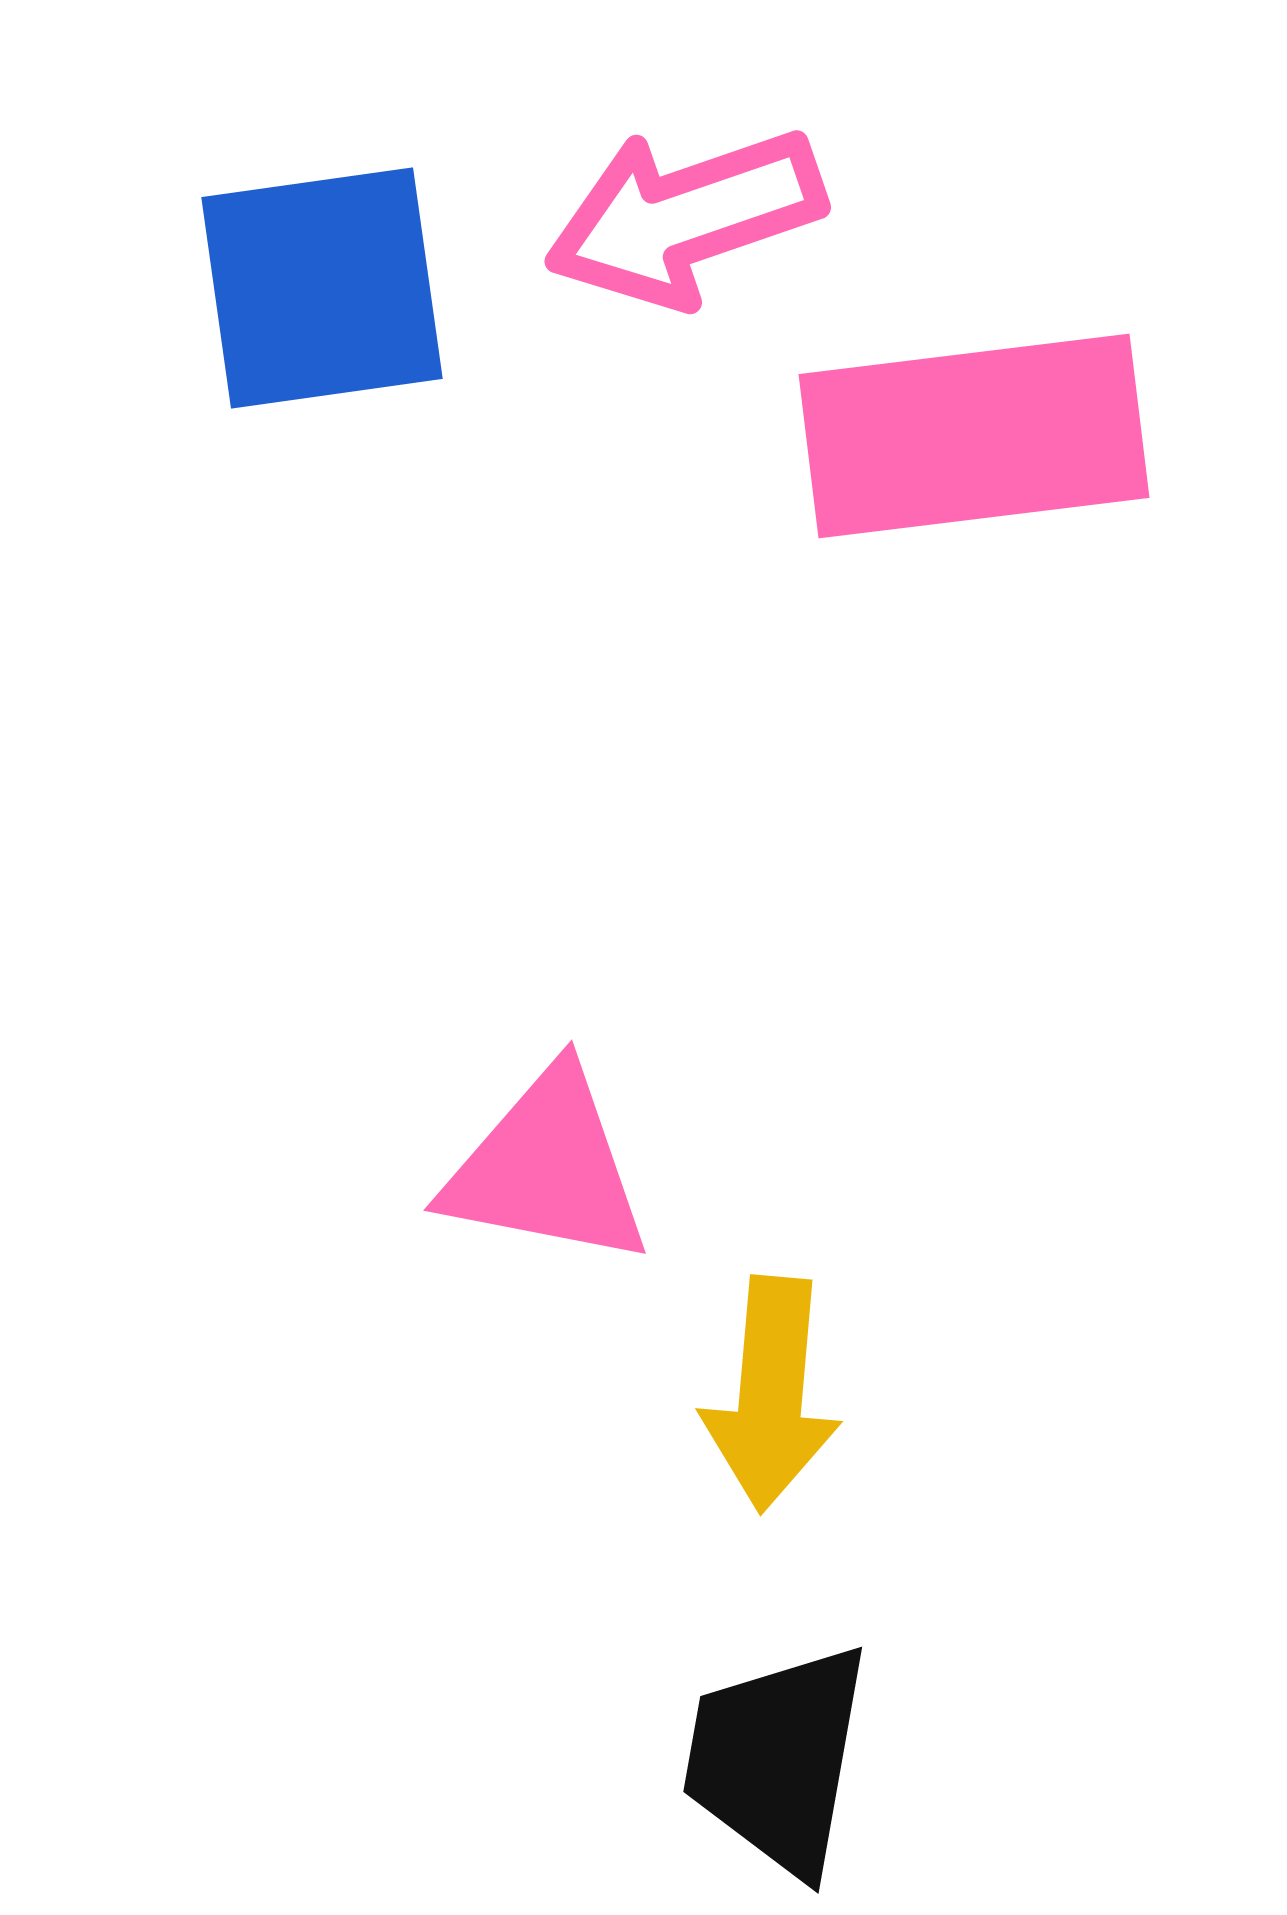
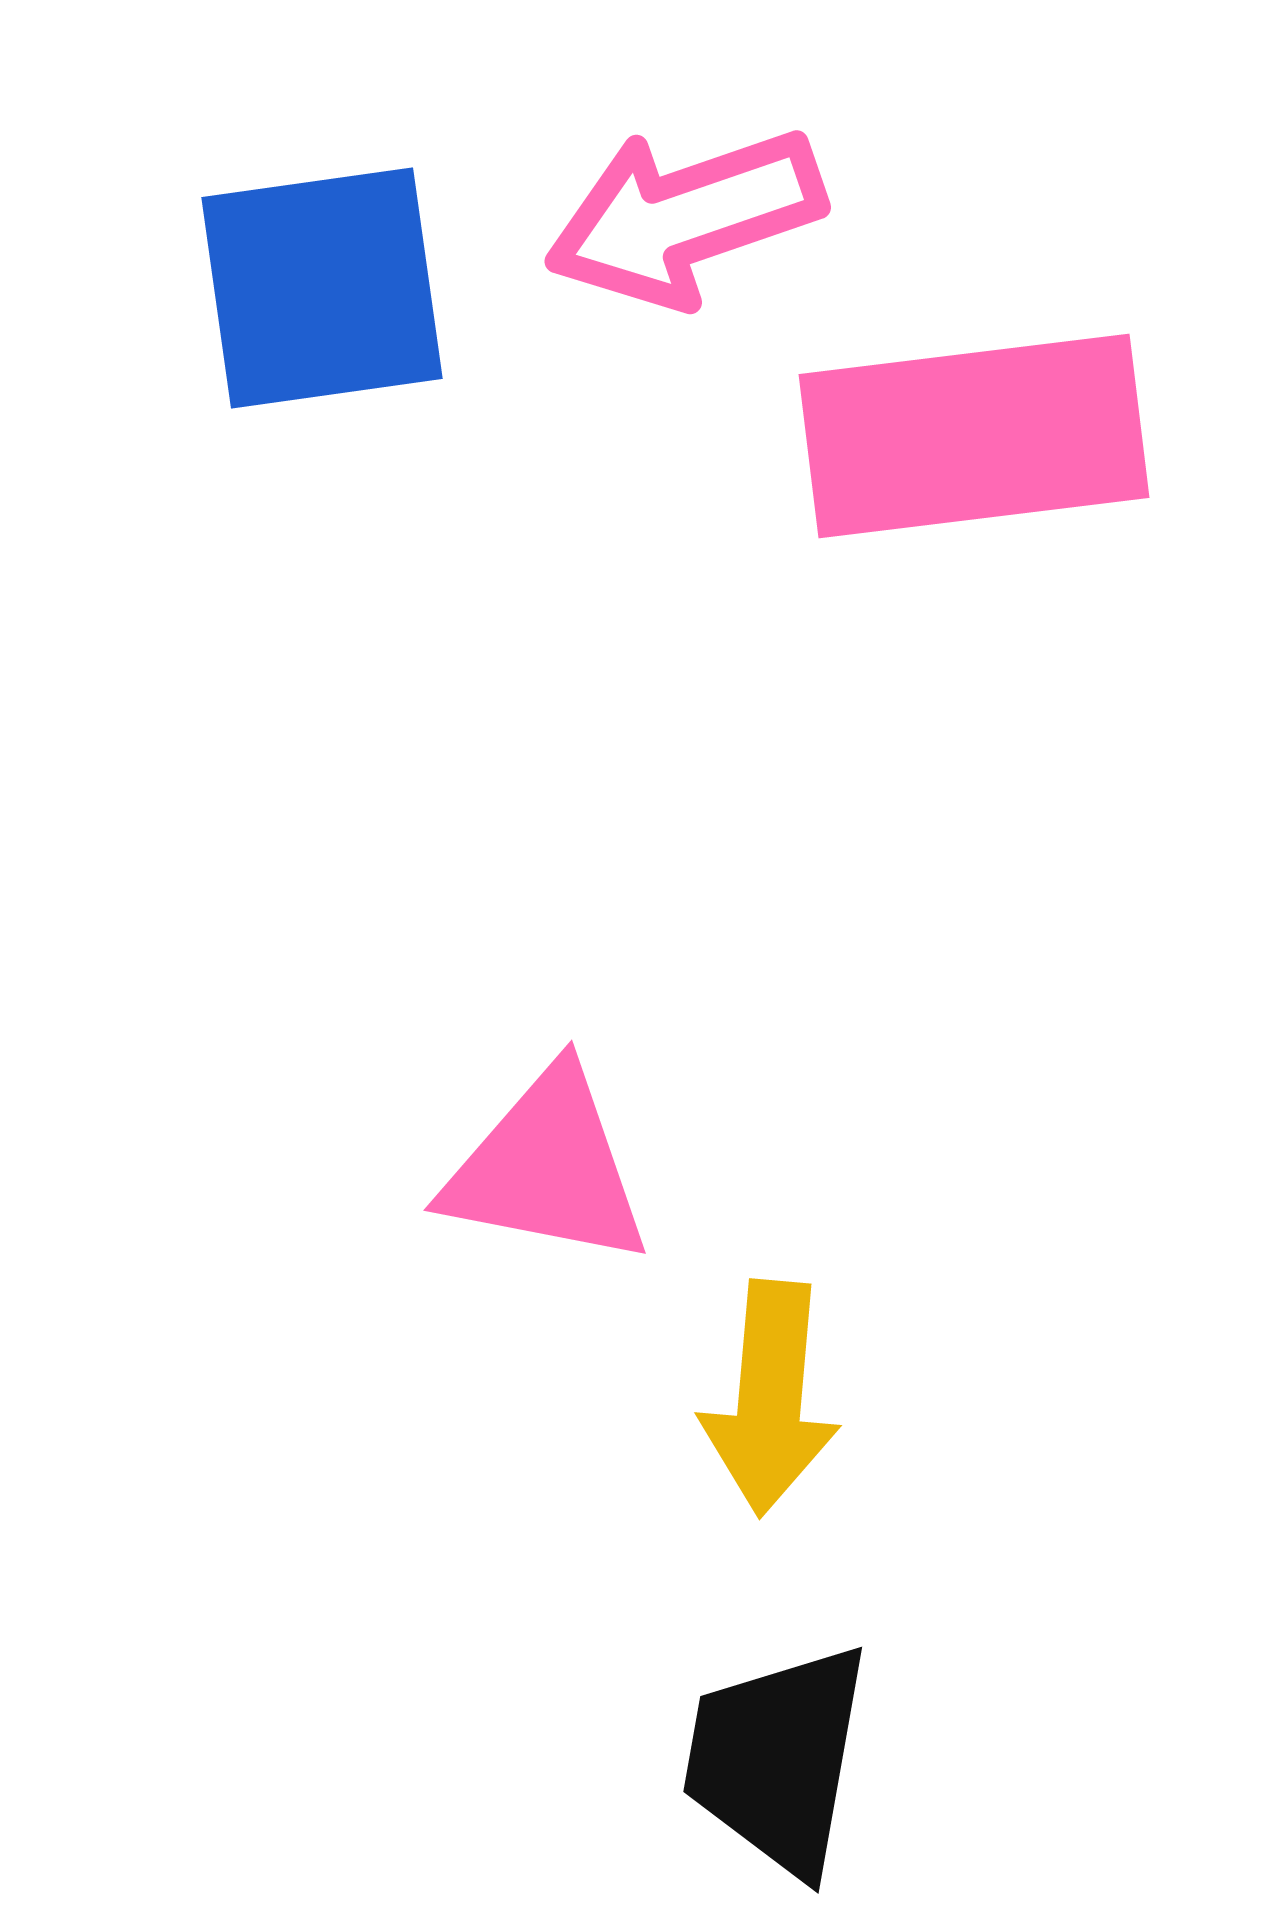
yellow arrow: moved 1 px left, 4 px down
